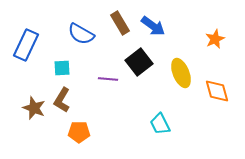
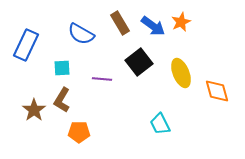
orange star: moved 34 px left, 17 px up
purple line: moved 6 px left
brown star: moved 2 px down; rotated 15 degrees clockwise
